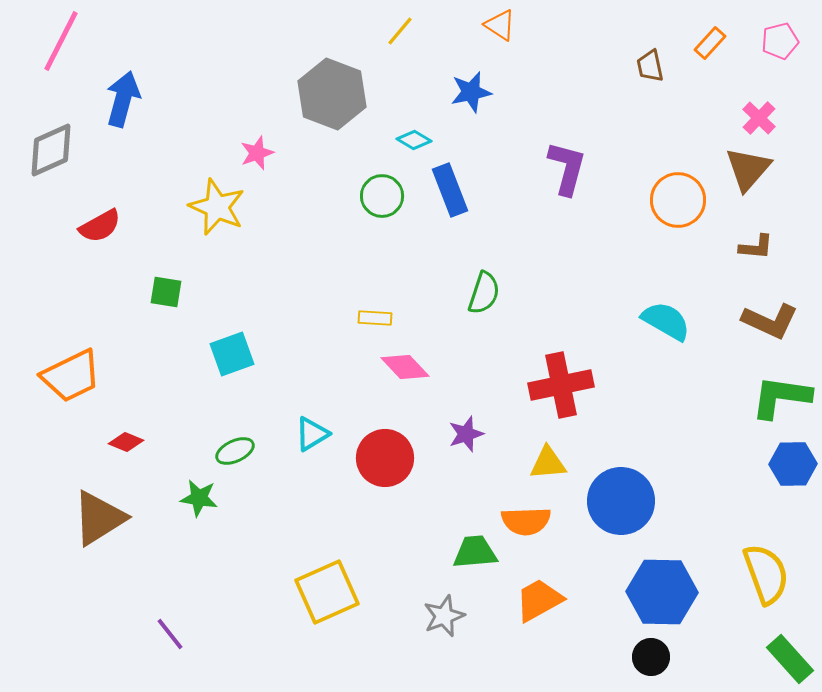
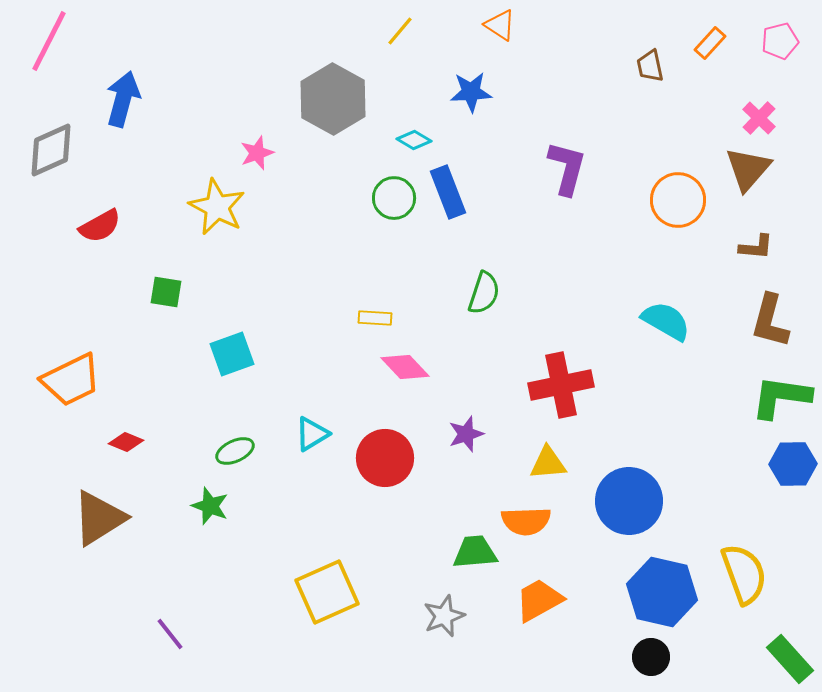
pink line at (61, 41): moved 12 px left
blue star at (471, 92): rotated 9 degrees clockwise
gray hexagon at (332, 94): moved 1 px right, 5 px down; rotated 8 degrees clockwise
blue rectangle at (450, 190): moved 2 px left, 2 px down
green circle at (382, 196): moved 12 px right, 2 px down
yellow star at (217, 207): rotated 4 degrees clockwise
brown L-shape at (770, 321): rotated 80 degrees clockwise
orange trapezoid at (71, 376): moved 4 px down
green star at (199, 498): moved 11 px right, 8 px down; rotated 12 degrees clockwise
blue circle at (621, 501): moved 8 px right
yellow semicircle at (766, 574): moved 22 px left
blue hexagon at (662, 592): rotated 12 degrees clockwise
